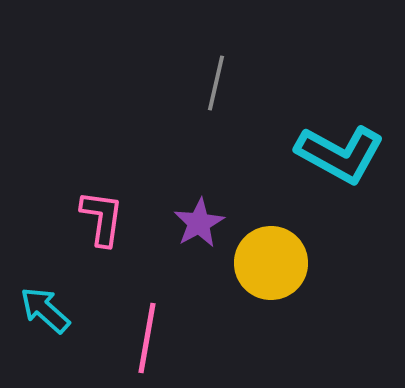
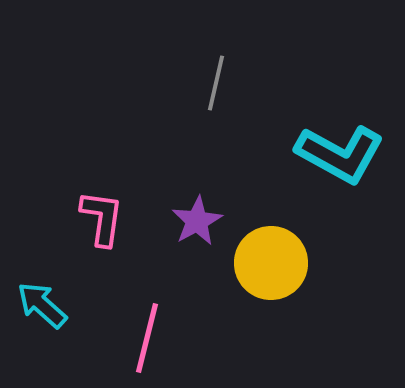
purple star: moved 2 px left, 2 px up
cyan arrow: moved 3 px left, 5 px up
pink line: rotated 4 degrees clockwise
